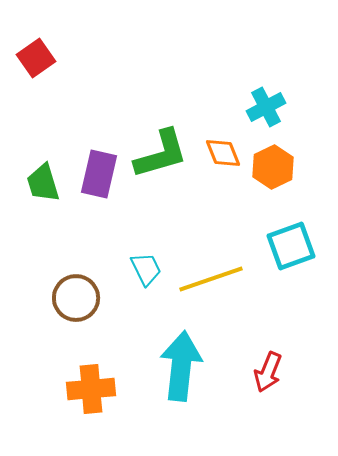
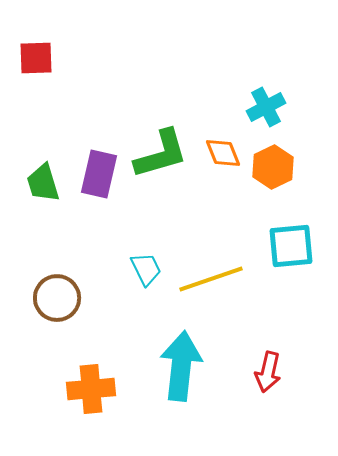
red square: rotated 33 degrees clockwise
cyan square: rotated 15 degrees clockwise
brown circle: moved 19 px left
red arrow: rotated 9 degrees counterclockwise
